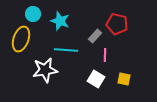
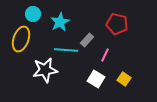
cyan star: moved 1 px down; rotated 24 degrees clockwise
gray rectangle: moved 8 px left, 4 px down
pink line: rotated 24 degrees clockwise
yellow square: rotated 24 degrees clockwise
